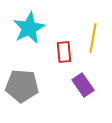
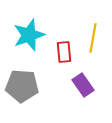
cyan star: moved 7 px down; rotated 8 degrees clockwise
